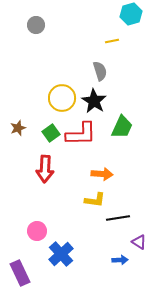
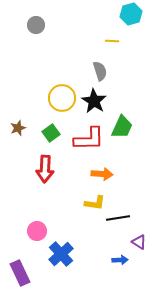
yellow line: rotated 16 degrees clockwise
red L-shape: moved 8 px right, 5 px down
yellow L-shape: moved 3 px down
